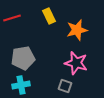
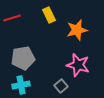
yellow rectangle: moved 1 px up
pink star: moved 2 px right, 2 px down
gray square: moved 4 px left; rotated 32 degrees clockwise
